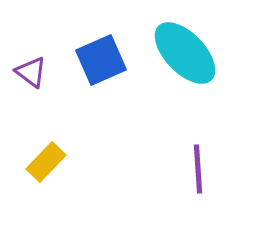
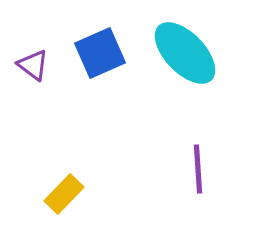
blue square: moved 1 px left, 7 px up
purple triangle: moved 2 px right, 7 px up
yellow rectangle: moved 18 px right, 32 px down
